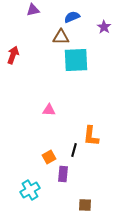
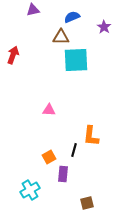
brown square: moved 2 px right, 2 px up; rotated 16 degrees counterclockwise
